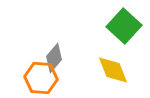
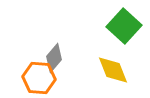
orange hexagon: moved 2 px left
